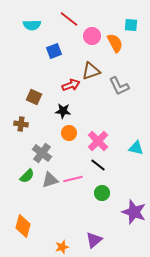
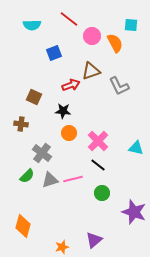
blue square: moved 2 px down
